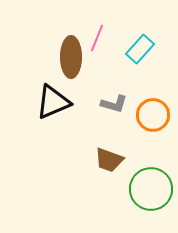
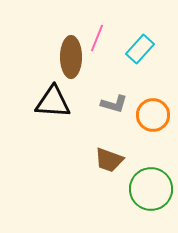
black triangle: rotated 27 degrees clockwise
